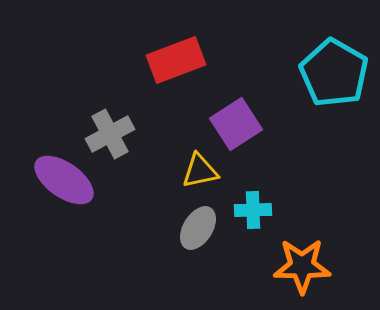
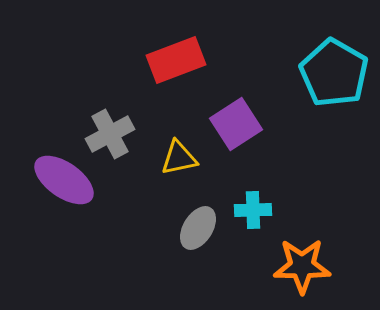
yellow triangle: moved 21 px left, 13 px up
